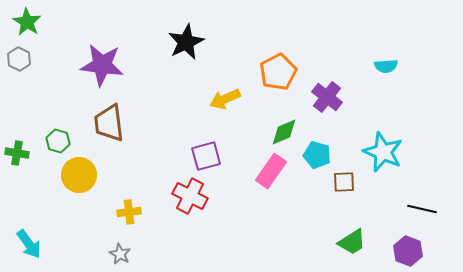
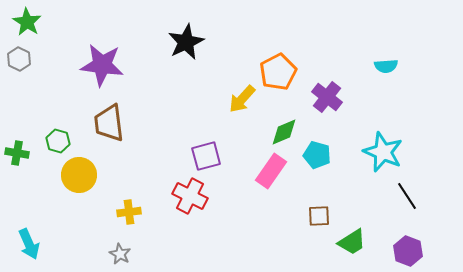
yellow arrow: moved 17 px right; rotated 24 degrees counterclockwise
brown square: moved 25 px left, 34 px down
black line: moved 15 px left, 13 px up; rotated 44 degrees clockwise
cyan arrow: rotated 12 degrees clockwise
